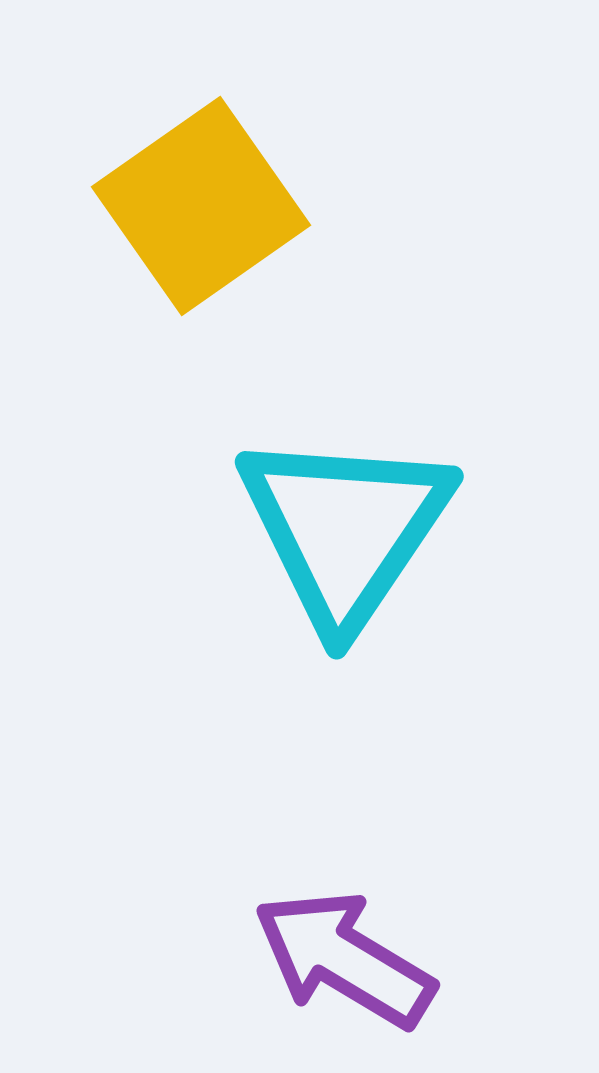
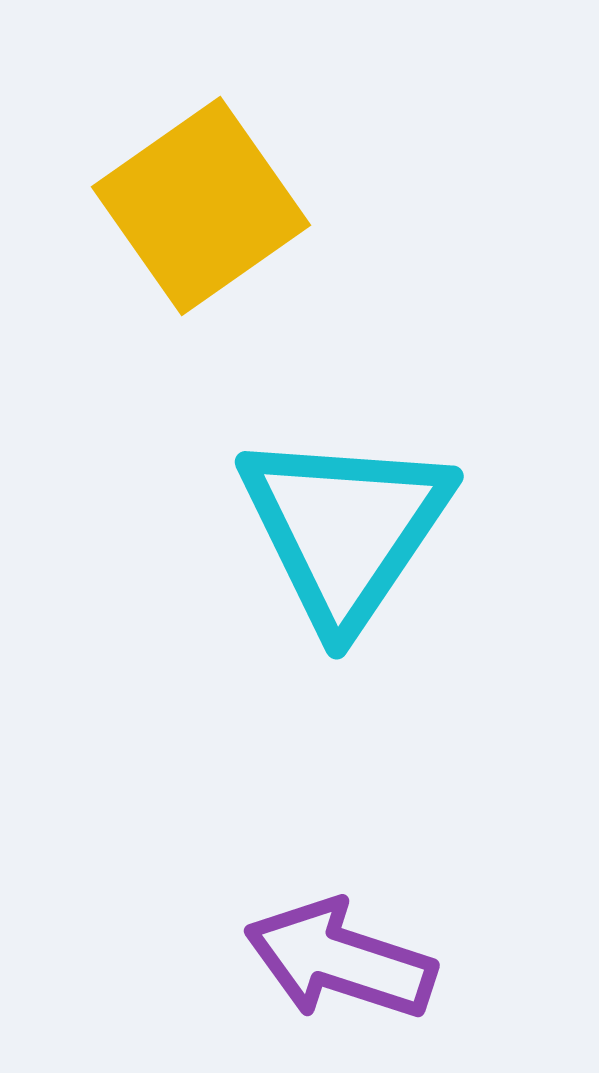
purple arrow: moved 4 px left, 1 px down; rotated 13 degrees counterclockwise
